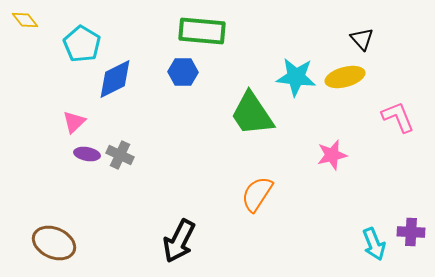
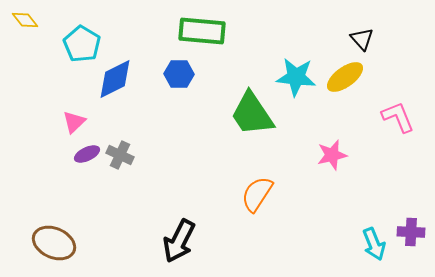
blue hexagon: moved 4 px left, 2 px down
yellow ellipse: rotated 21 degrees counterclockwise
purple ellipse: rotated 35 degrees counterclockwise
